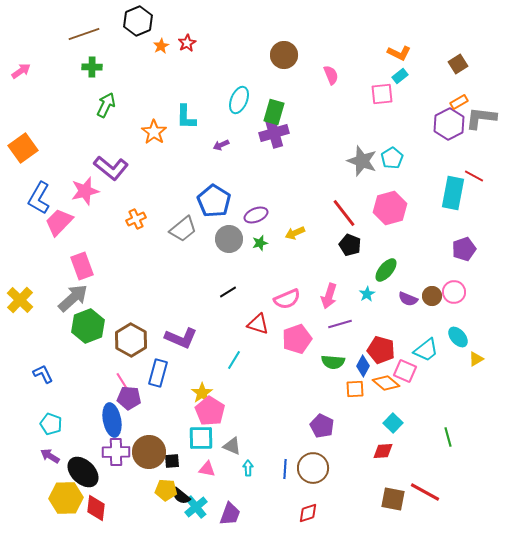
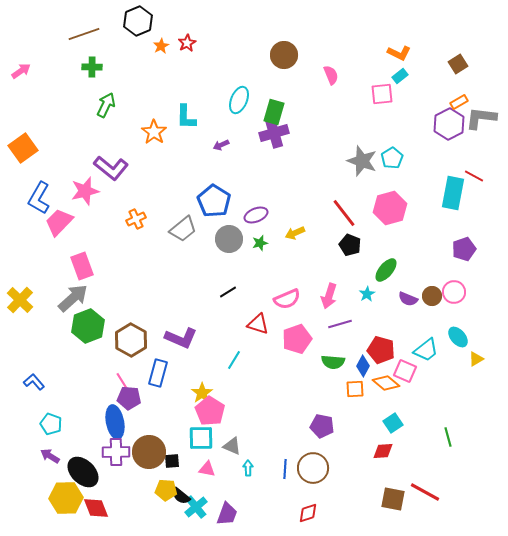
blue L-shape at (43, 374): moved 9 px left, 8 px down; rotated 15 degrees counterclockwise
blue ellipse at (112, 420): moved 3 px right, 2 px down
cyan square at (393, 423): rotated 12 degrees clockwise
purple pentagon at (322, 426): rotated 15 degrees counterclockwise
red diamond at (96, 508): rotated 28 degrees counterclockwise
purple trapezoid at (230, 514): moved 3 px left
